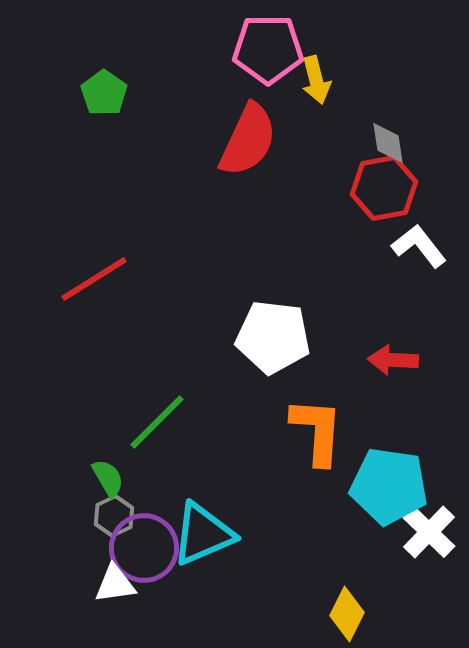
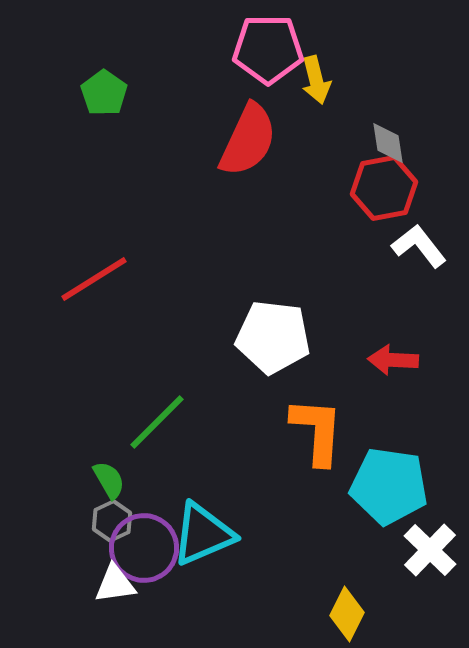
green semicircle: moved 1 px right, 2 px down
gray hexagon: moved 2 px left, 5 px down
white cross: moved 1 px right, 18 px down
